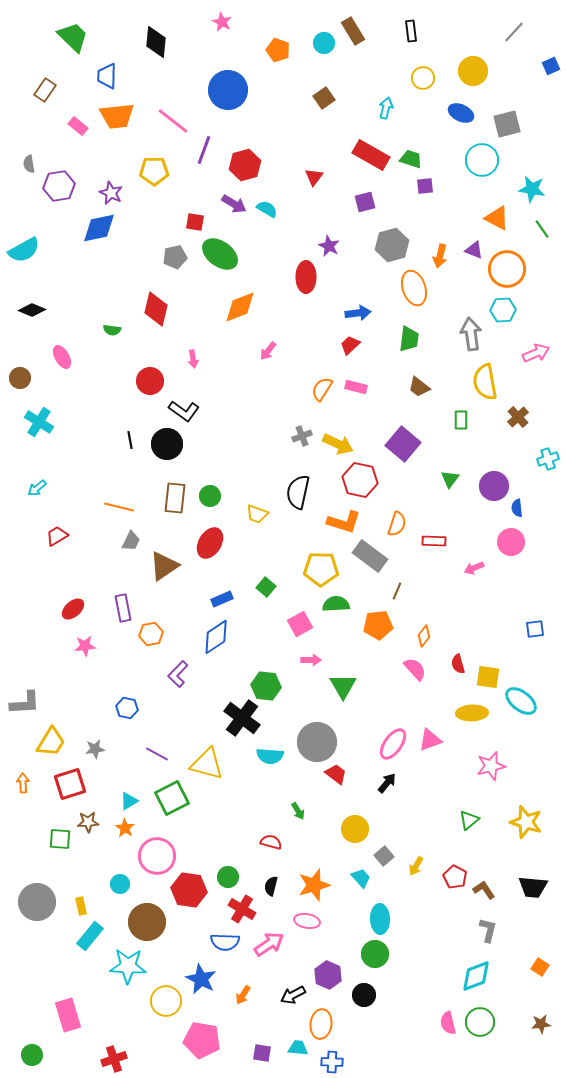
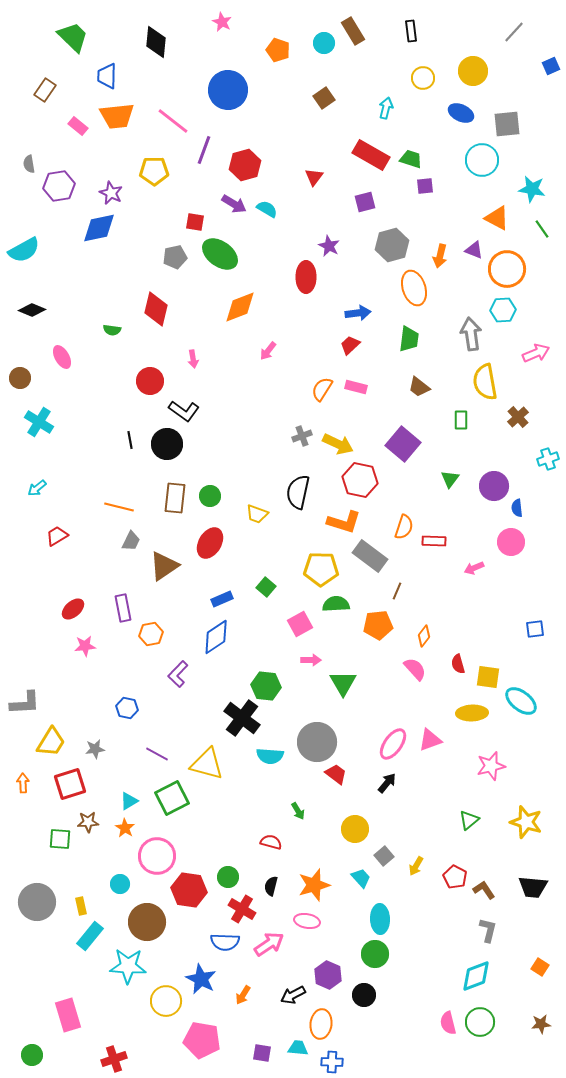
gray square at (507, 124): rotated 8 degrees clockwise
orange semicircle at (397, 524): moved 7 px right, 3 px down
green triangle at (343, 686): moved 3 px up
